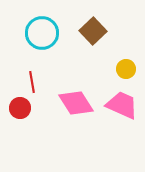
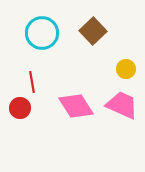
pink diamond: moved 3 px down
